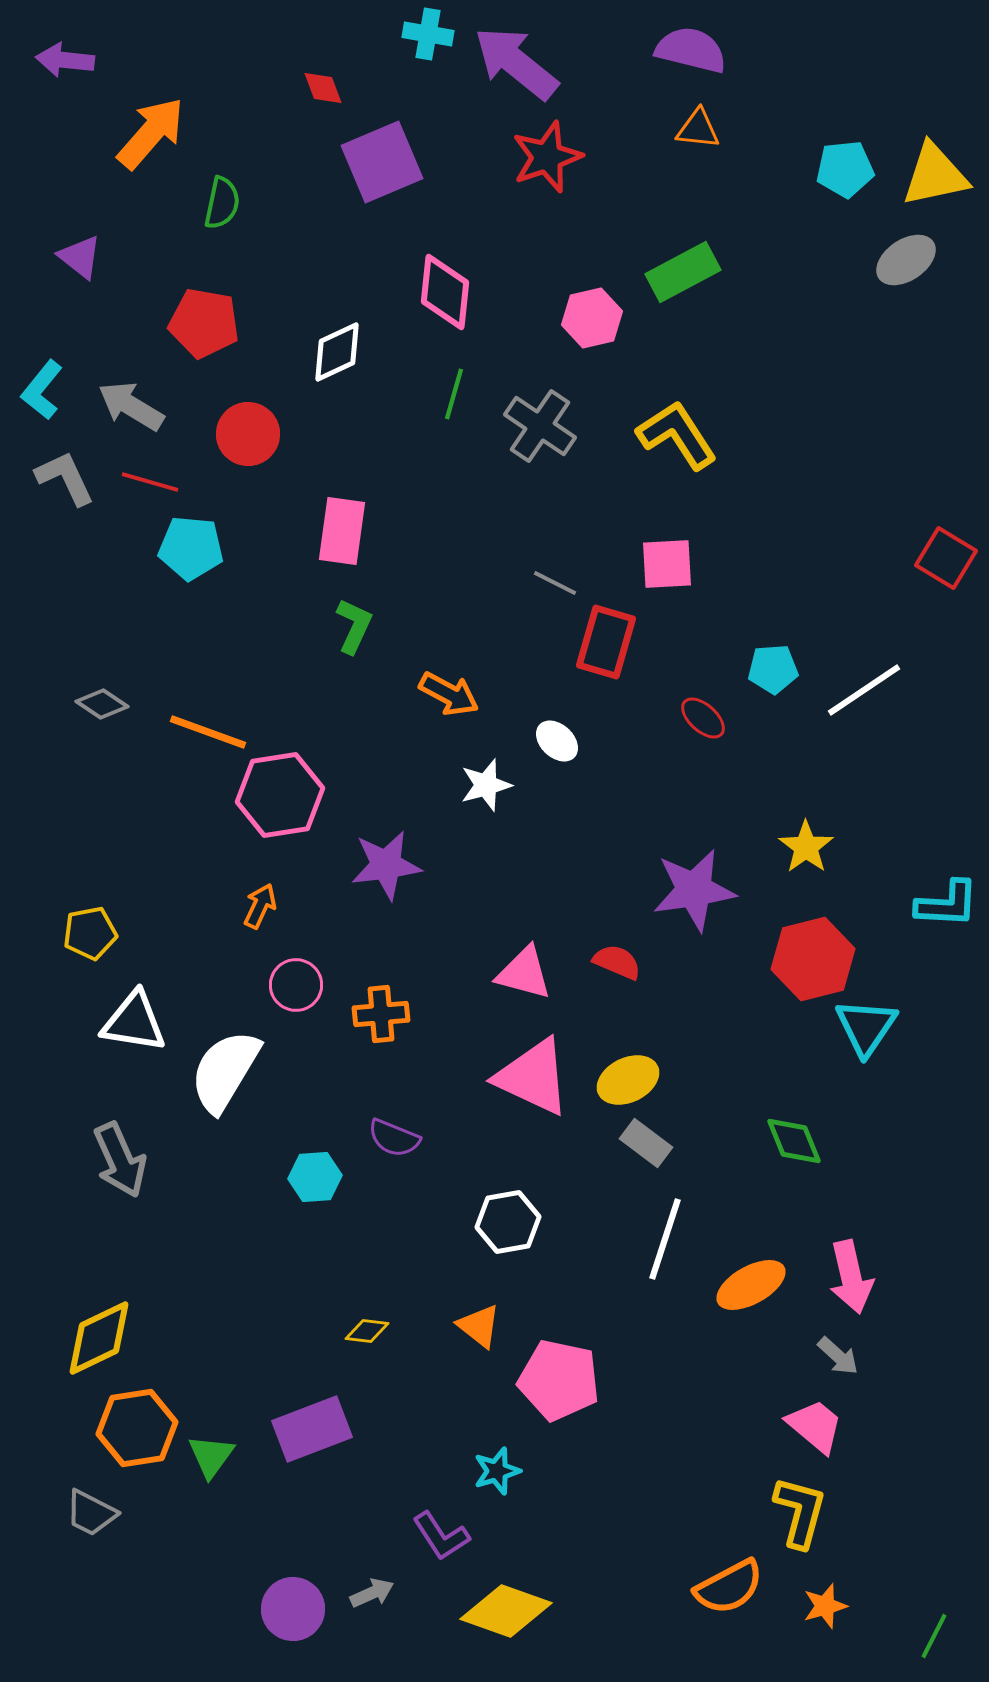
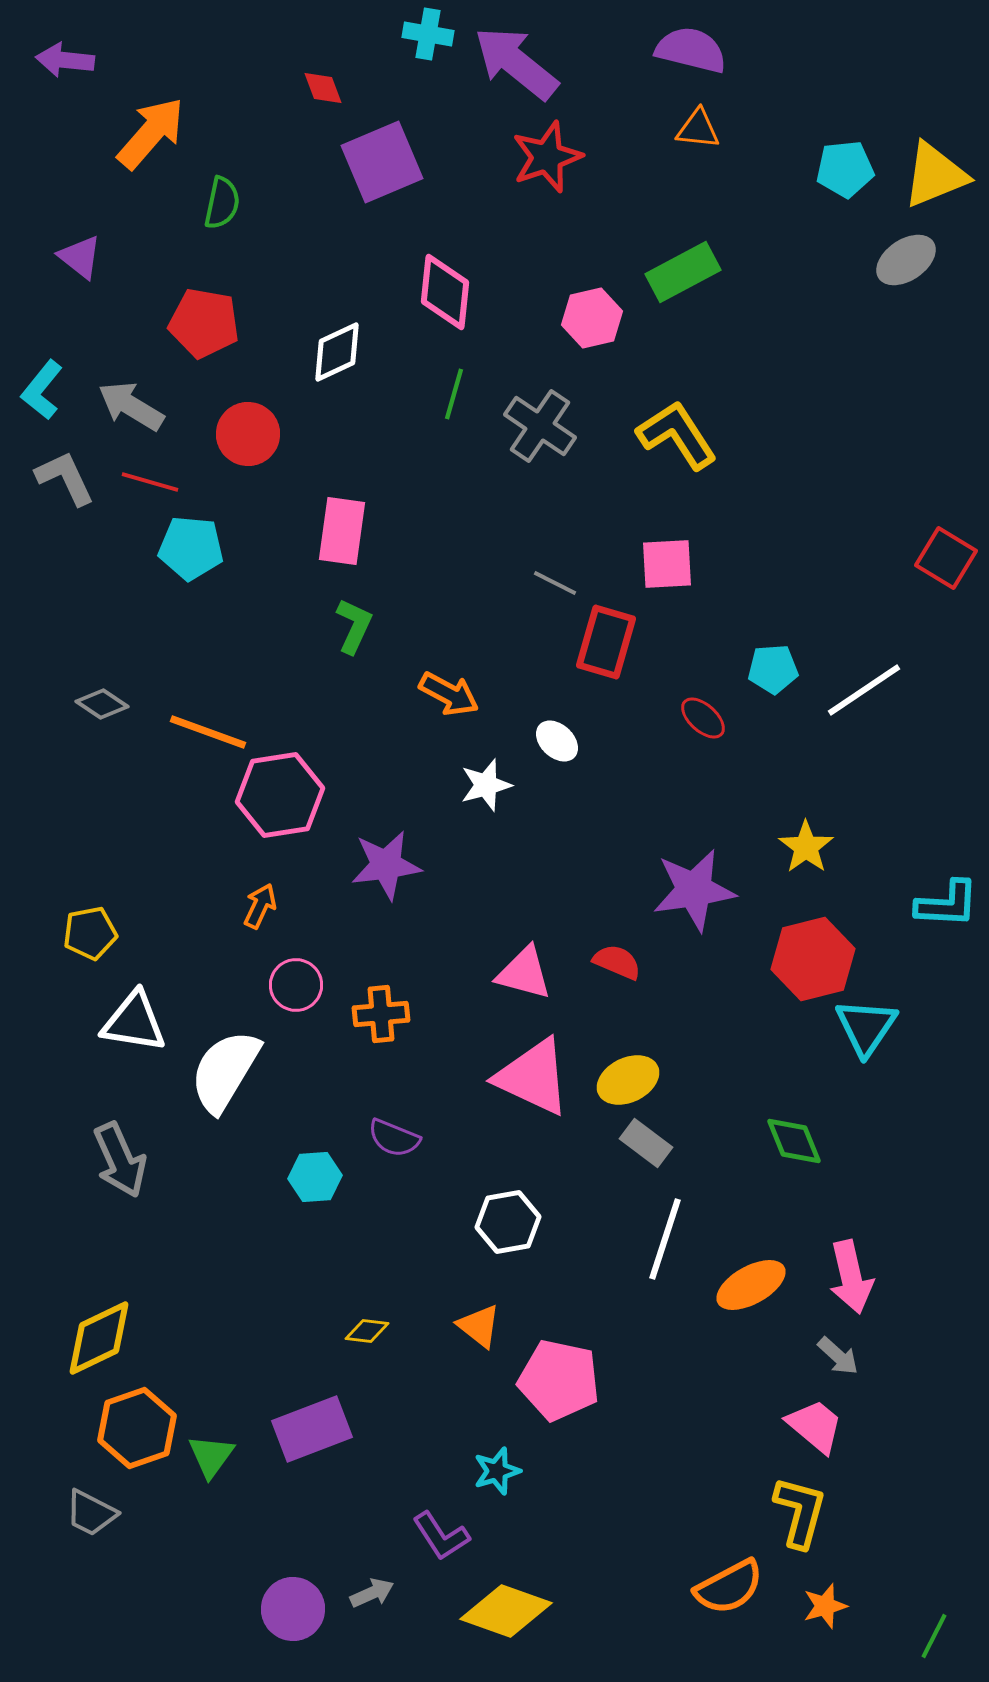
yellow triangle at (935, 175): rotated 10 degrees counterclockwise
orange hexagon at (137, 1428): rotated 10 degrees counterclockwise
